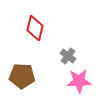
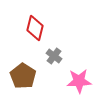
gray cross: moved 14 px left
brown pentagon: moved 1 px right; rotated 30 degrees clockwise
